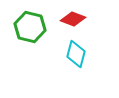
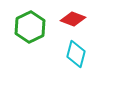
green hexagon: rotated 20 degrees clockwise
